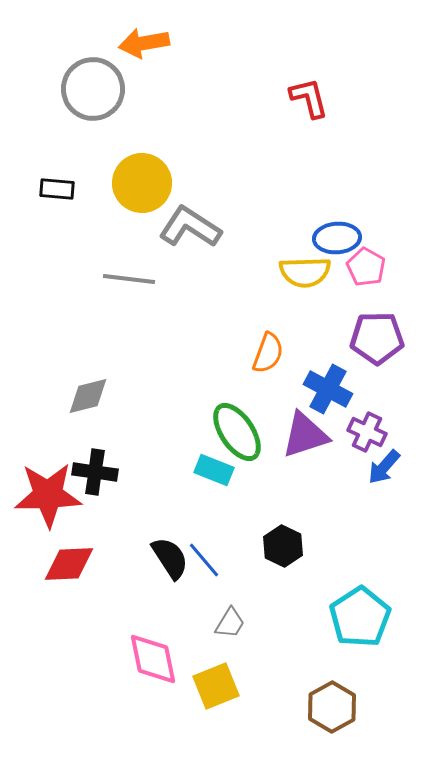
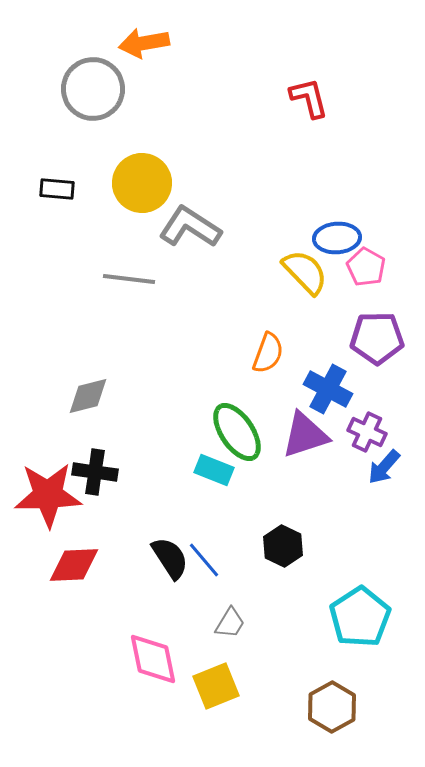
yellow semicircle: rotated 132 degrees counterclockwise
red diamond: moved 5 px right, 1 px down
